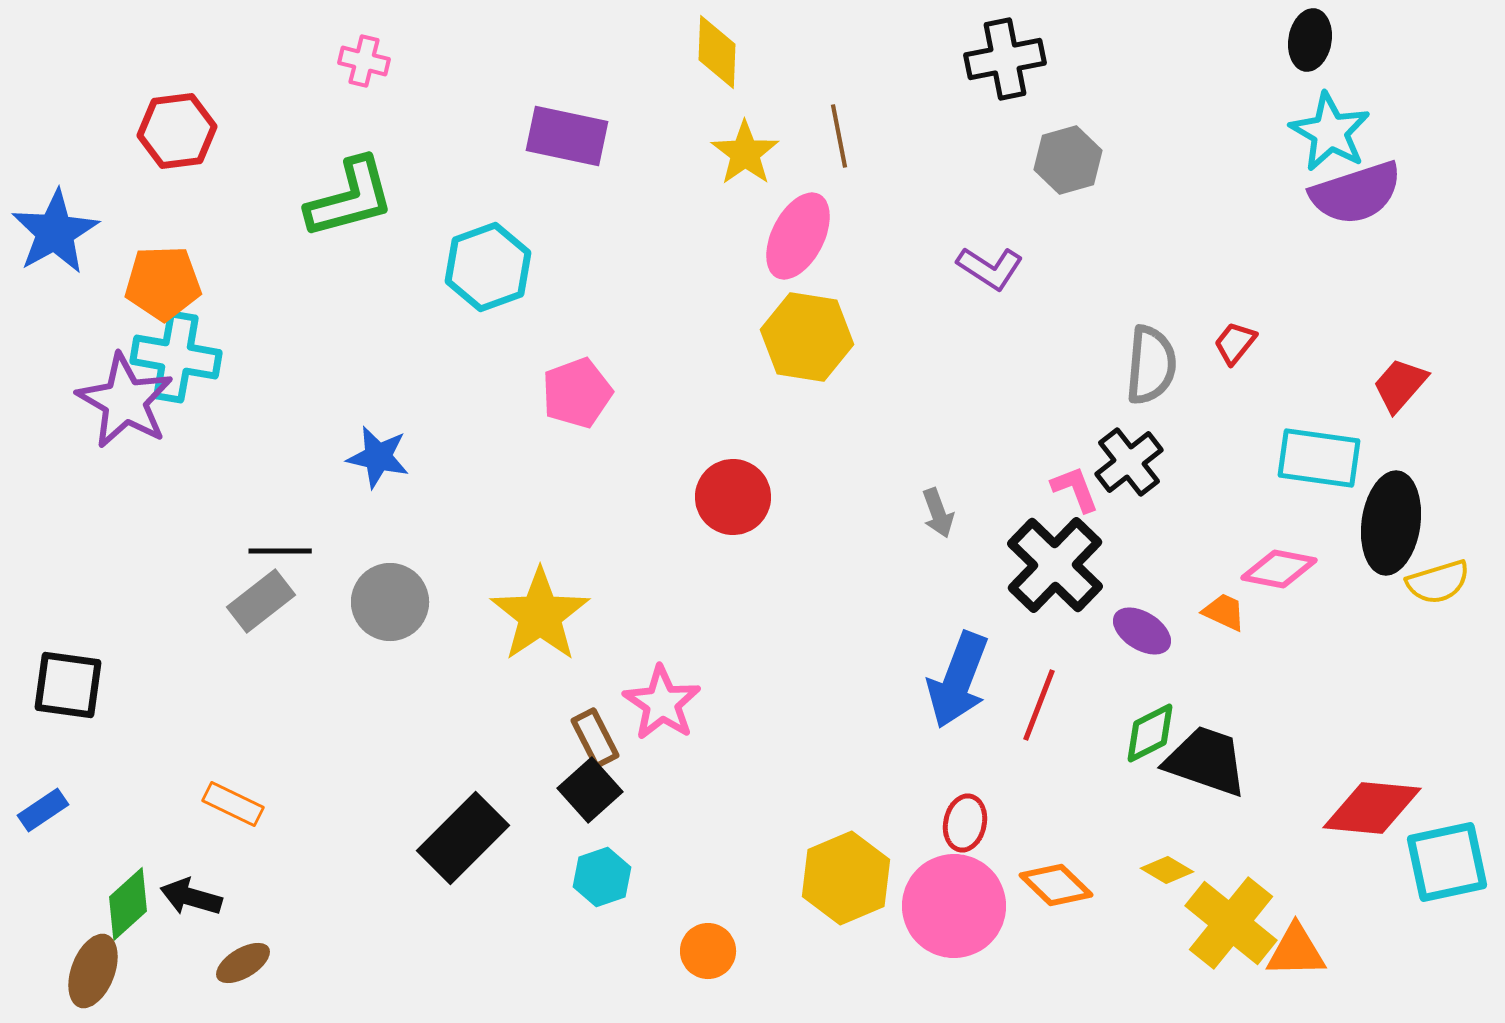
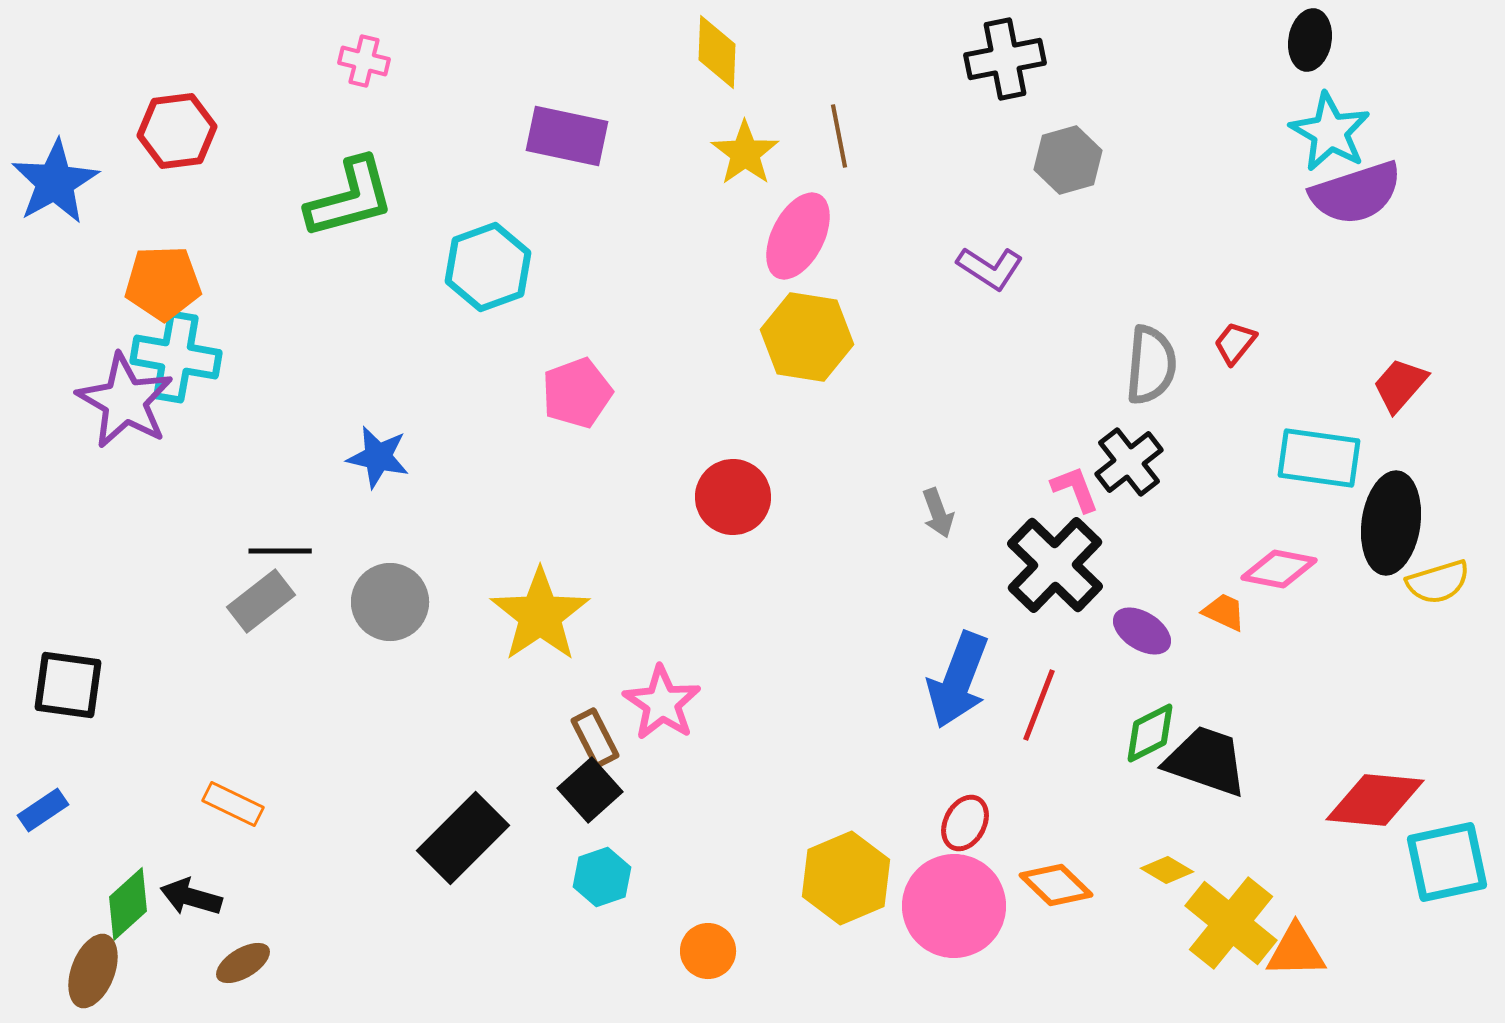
blue star at (55, 232): moved 50 px up
red diamond at (1372, 808): moved 3 px right, 8 px up
red ellipse at (965, 823): rotated 16 degrees clockwise
